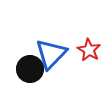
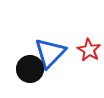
blue triangle: moved 1 px left, 1 px up
